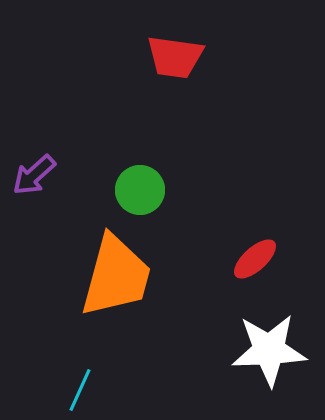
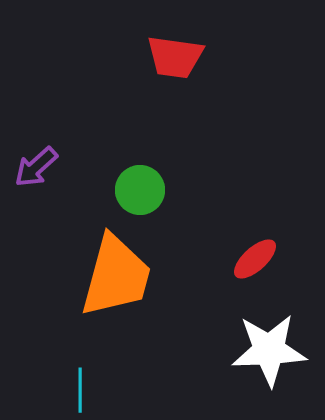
purple arrow: moved 2 px right, 8 px up
cyan line: rotated 24 degrees counterclockwise
